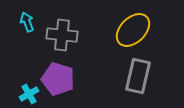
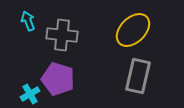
cyan arrow: moved 1 px right, 1 px up
cyan cross: moved 1 px right
